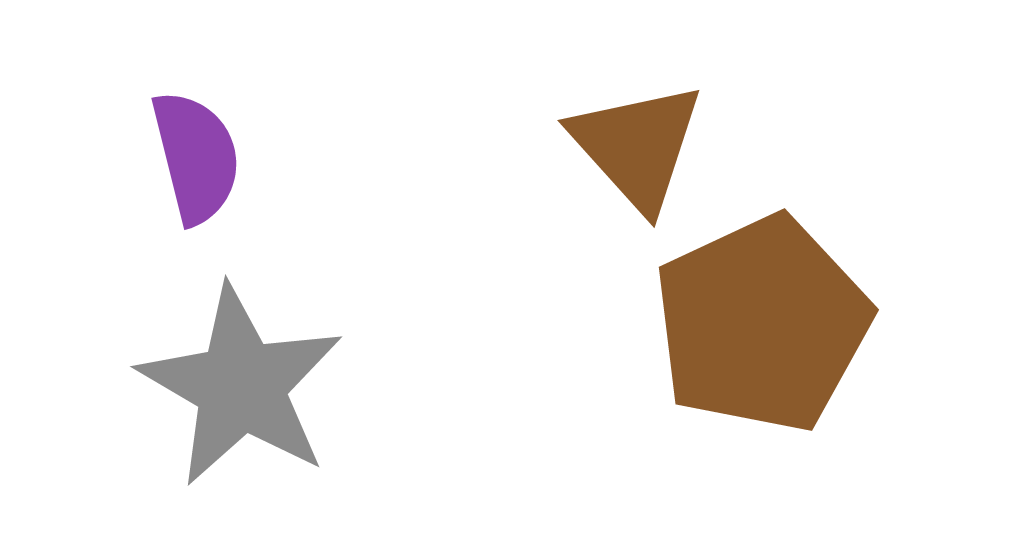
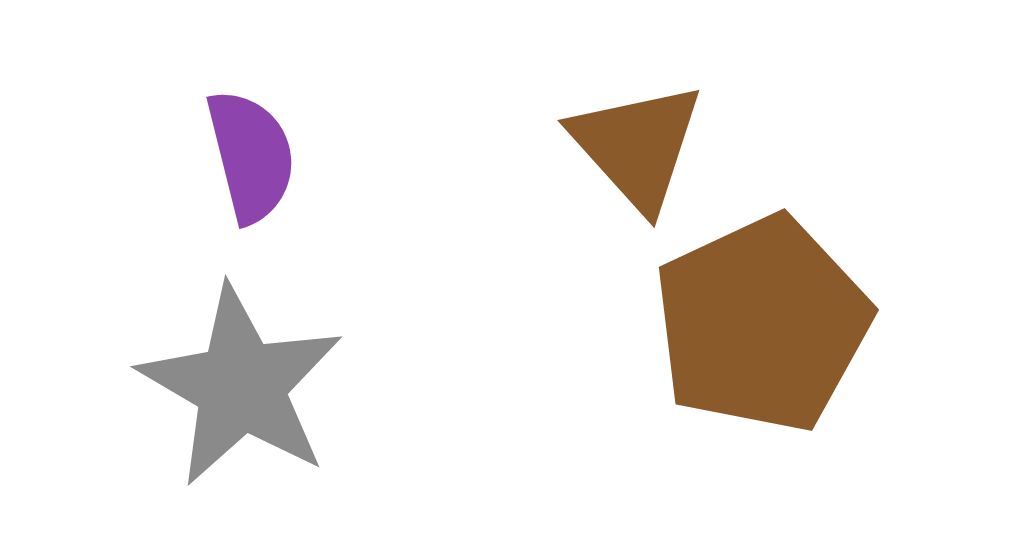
purple semicircle: moved 55 px right, 1 px up
